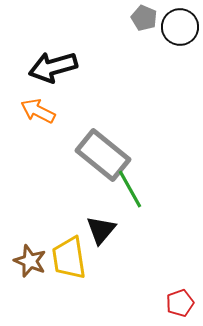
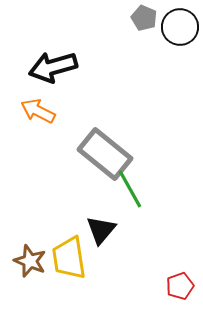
gray rectangle: moved 2 px right, 1 px up
red pentagon: moved 17 px up
